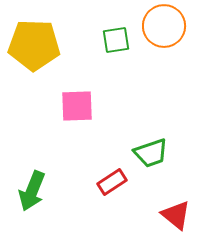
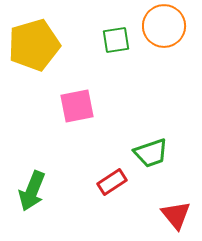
yellow pentagon: rotated 18 degrees counterclockwise
pink square: rotated 9 degrees counterclockwise
red triangle: rotated 12 degrees clockwise
